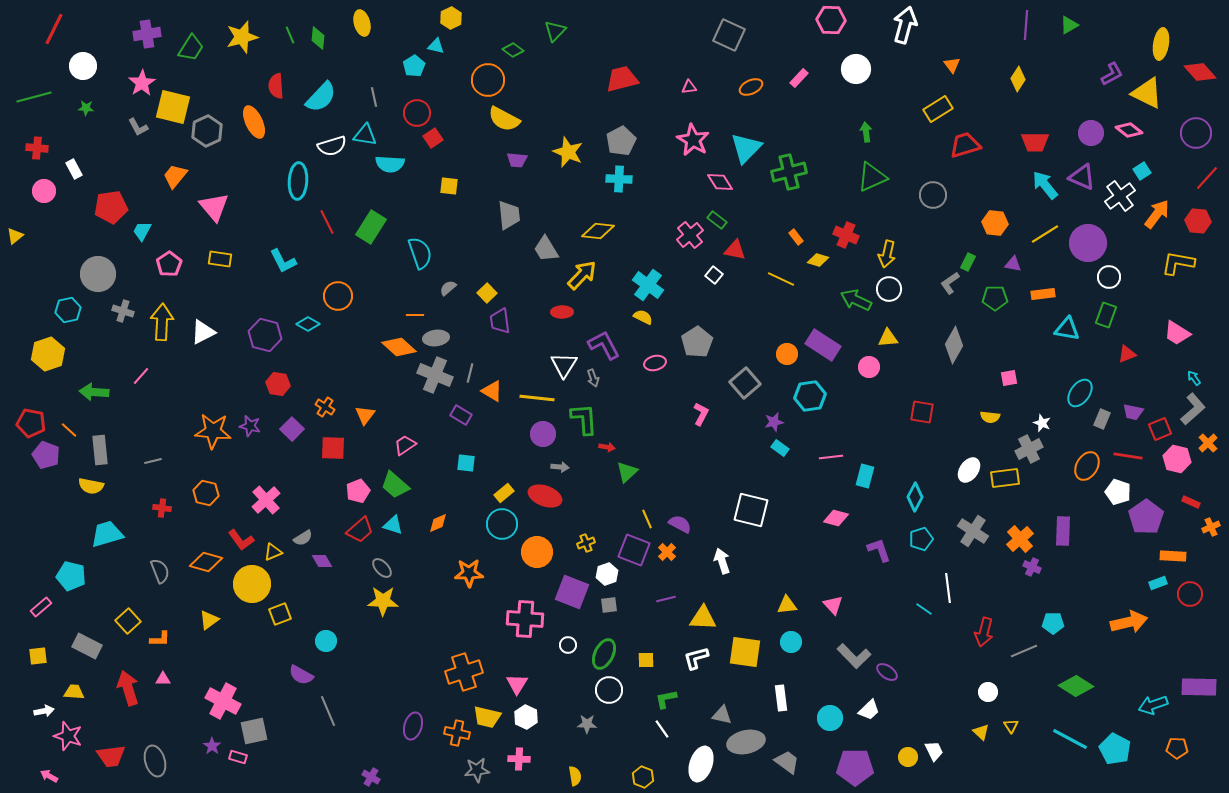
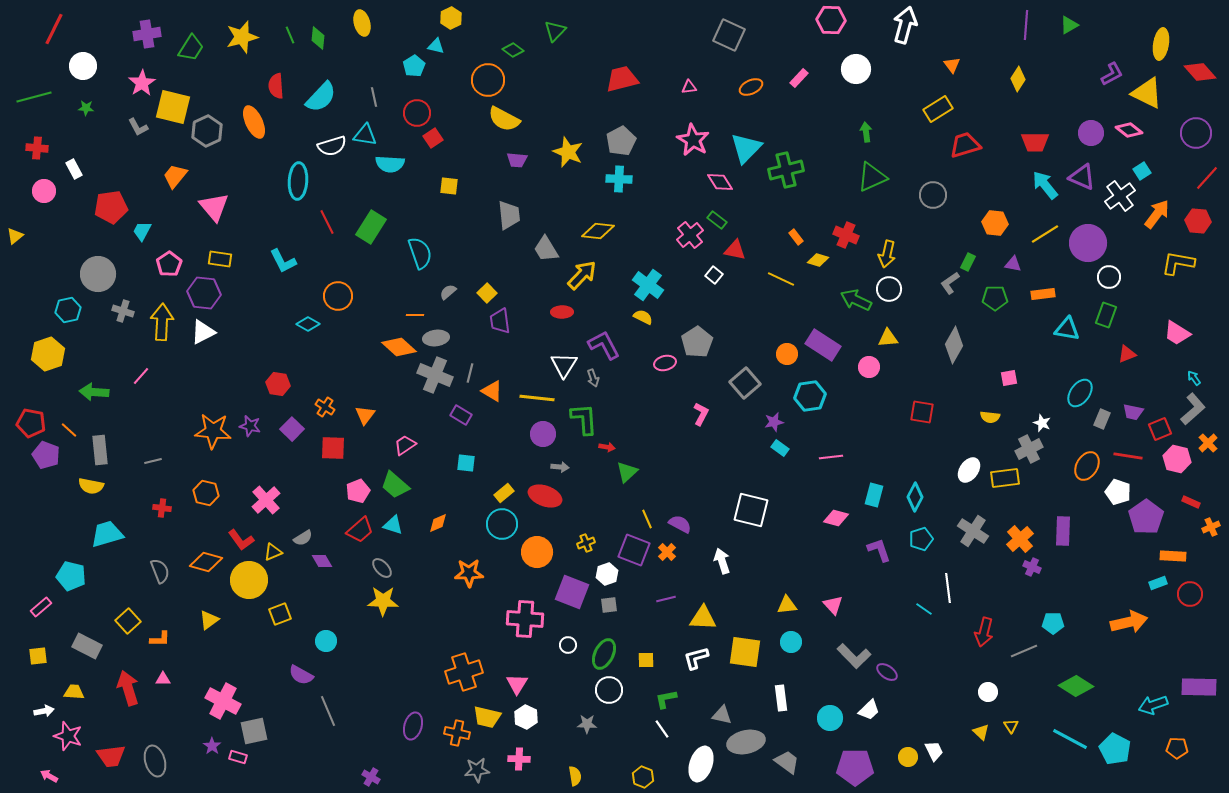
green cross at (789, 172): moved 3 px left, 2 px up
gray semicircle at (448, 288): moved 4 px down
purple hexagon at (265, 335): moved 61 px left, 42 px up; rotated 8 degrees counterclockwise
pink ellipse at (655, 363): moved 10 px right
cyan rectangle at (865, 476): moved 9 px right, 19 px down
yellow circle at (252, 584): moved 3 px left, 4 px up
